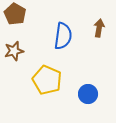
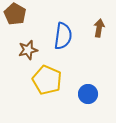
brown star: moved 14 px right, 1 px up
